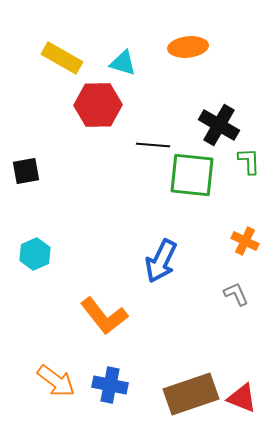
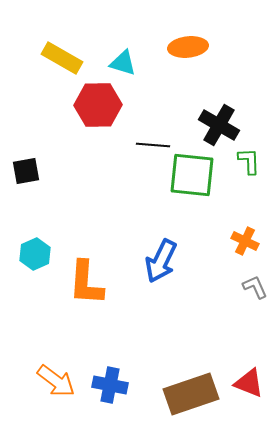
gray L-shape: moved 19 px right, 7 px up
orange L-shape: moved 18 px left, 33 px up; rotated 42 degrees clockwise
red triangle: moved 7 px right, 15 px up
